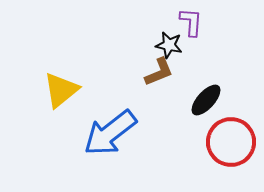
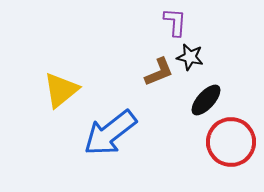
purple L-shape: moved 16 px left
black star: moved 21 px right, 12 px down
